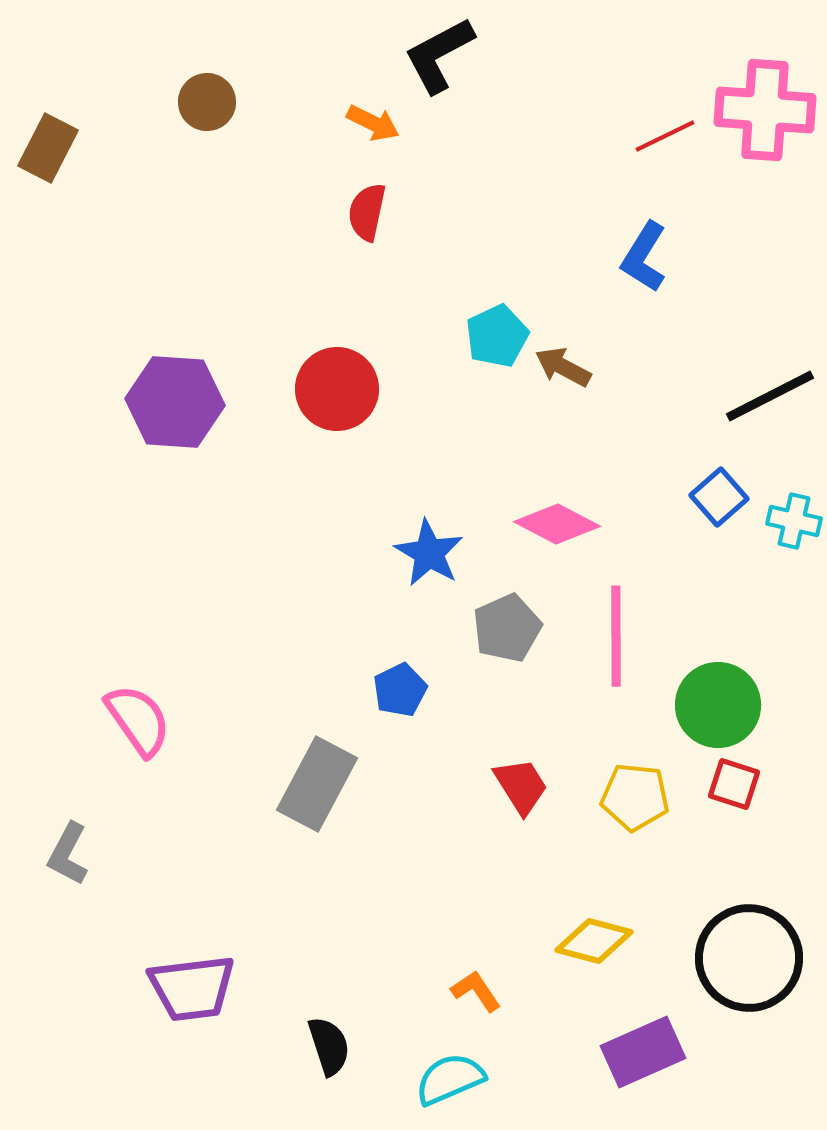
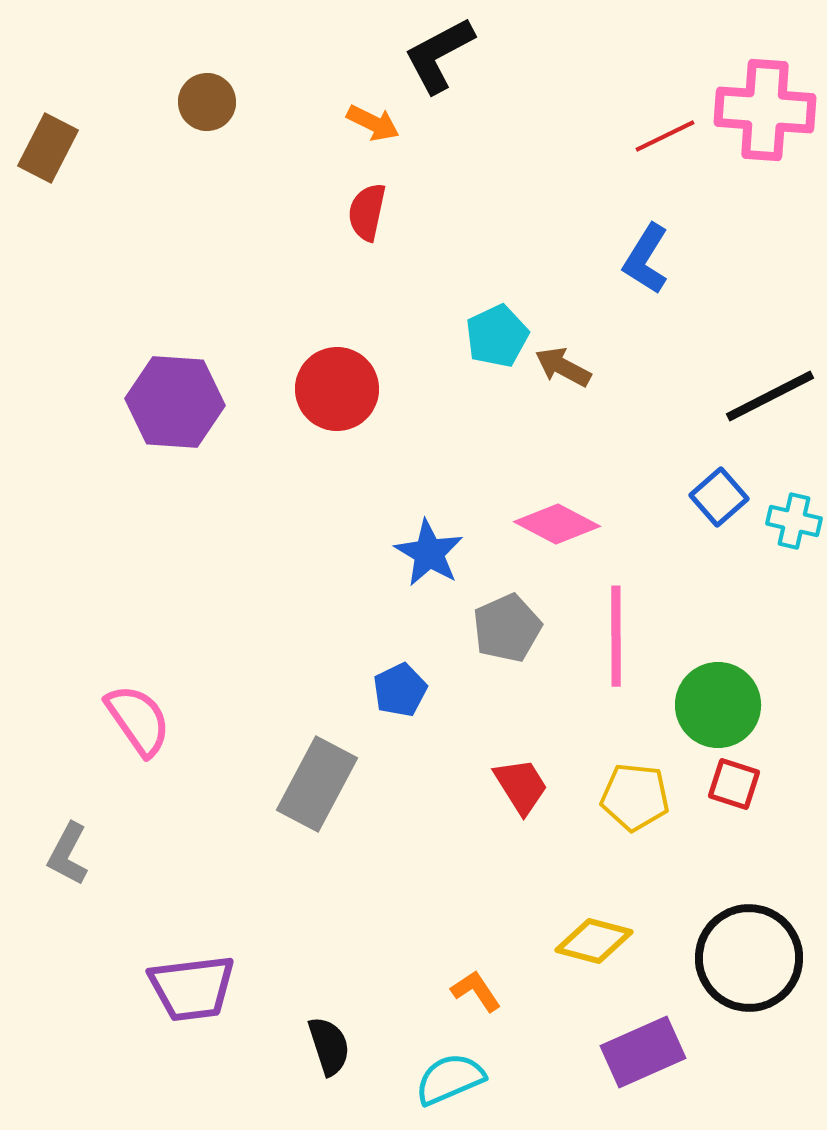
blue L-shape: moved 2 px right, 2 px down
